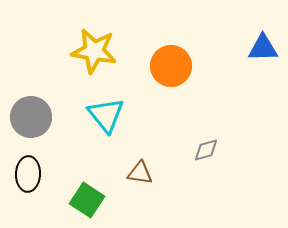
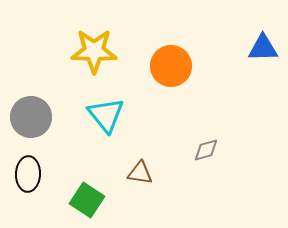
yellow star: rotated 9 degrees counterclockwise
